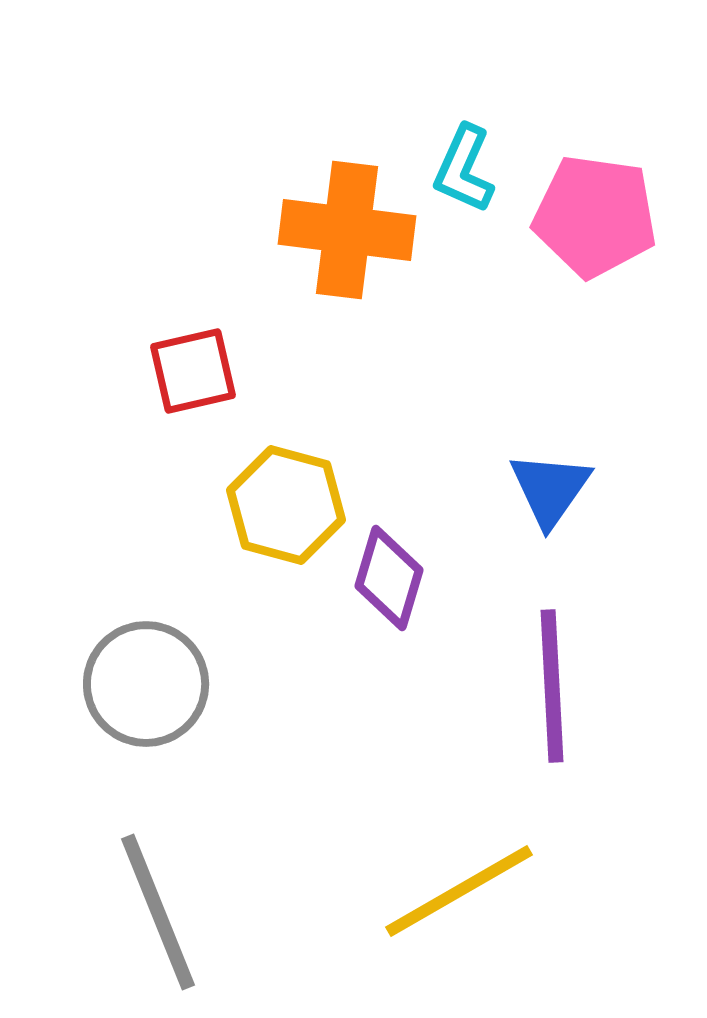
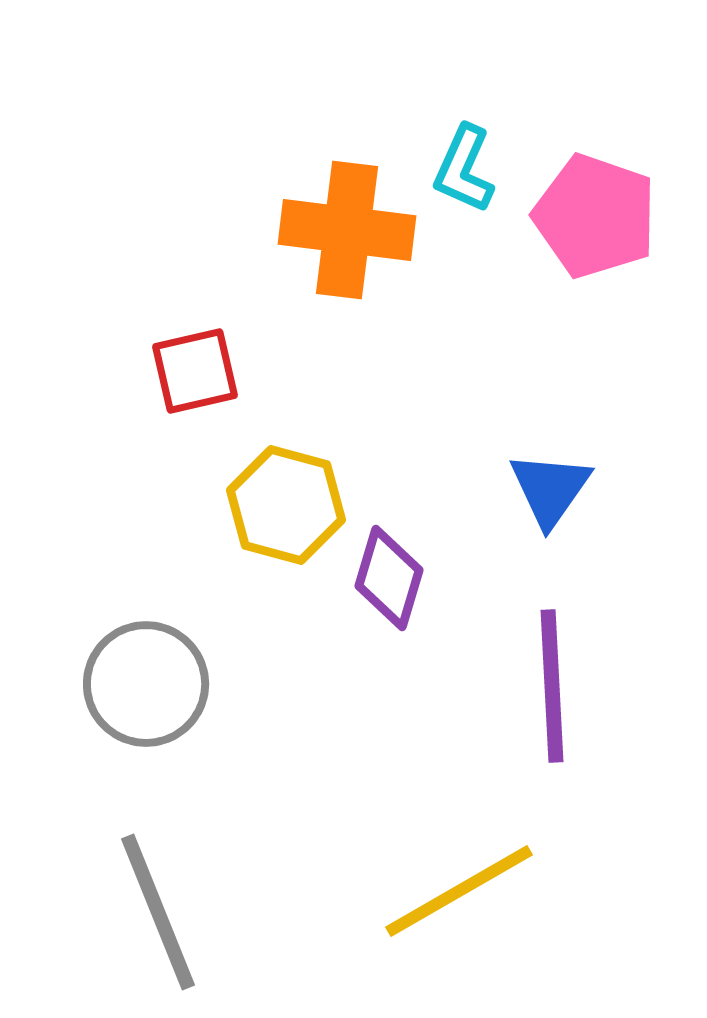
pink pentagon: rotated 11 degrees clockwise
red square: moved 2 px right
